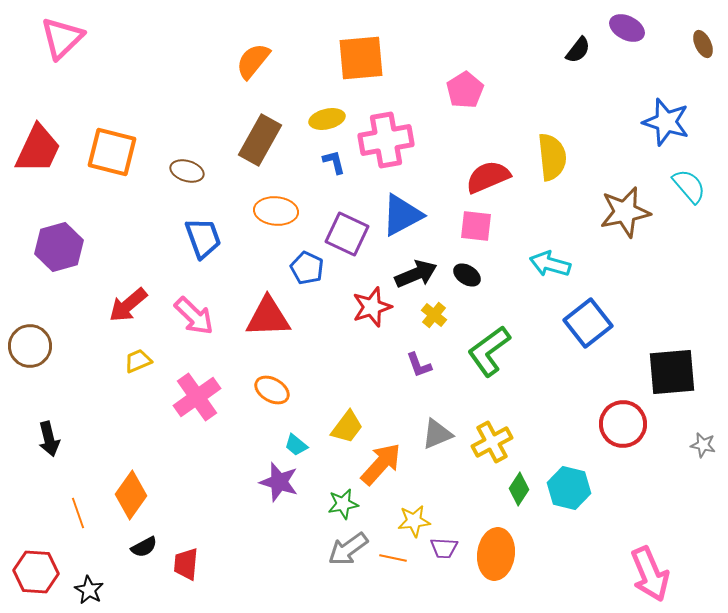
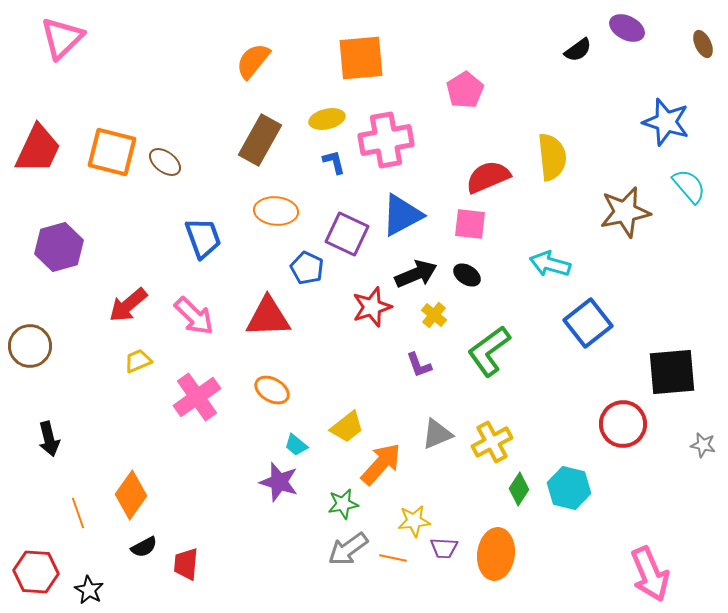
black semicircle at (578, 50): rotated 16 degrees clockwise
brown ellipse at (187, 171): moved 22 px left, 9 px up; rotated 20 degrees clockwise
pink square at (476, 226): moved 6 px left, 2 px up
yellow trapezoid at (347, 427): rotated 15 degrees clockwise
